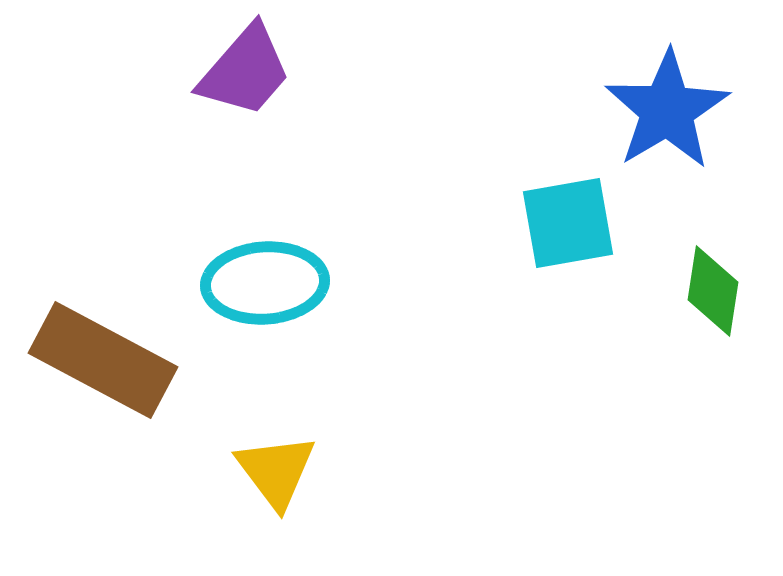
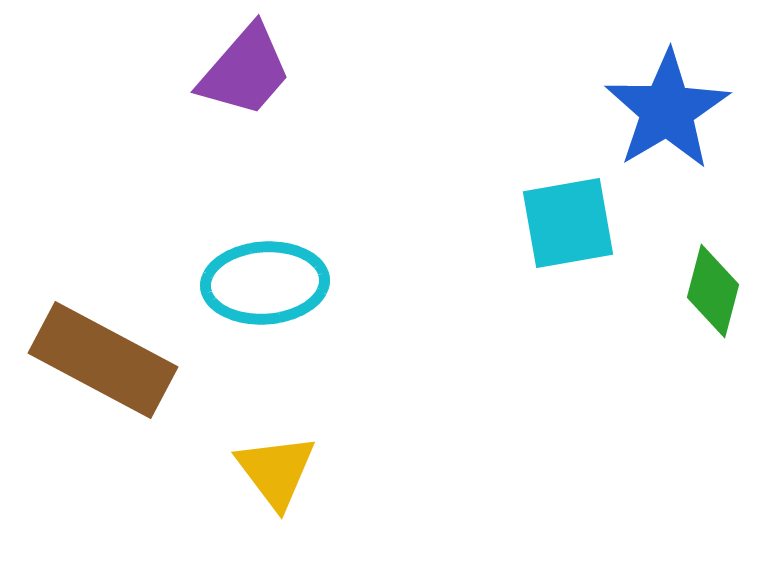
green diamond: rotated 6 degrees clockwise
